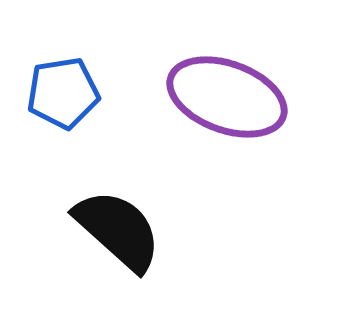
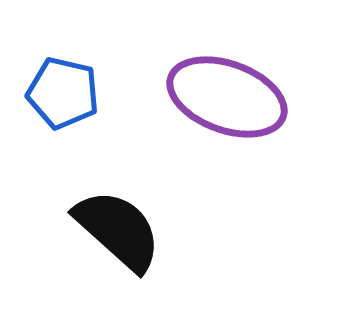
blue pentagon: rotated 22 degrees clockwise
